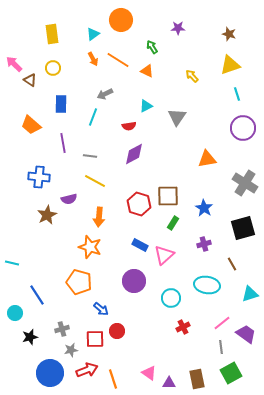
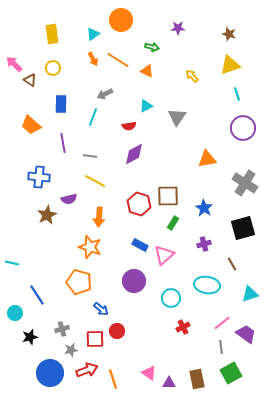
green arrow at (152, 47): rotated 136 degrees clockwise
